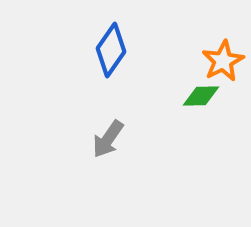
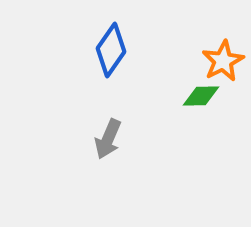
gray arrow: rotated 12 degrees counterclockwise
